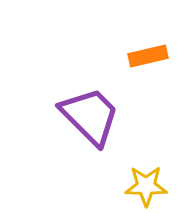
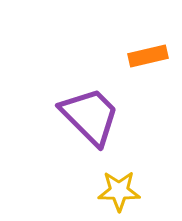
yellow star: moved 27 px left, 5 px down
